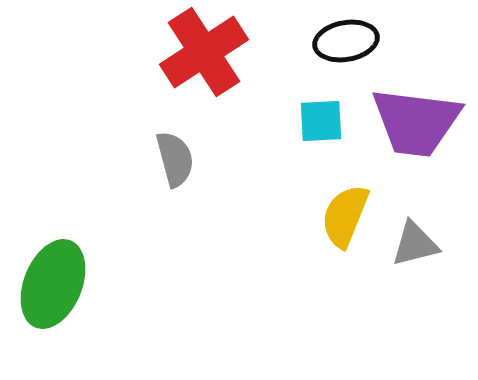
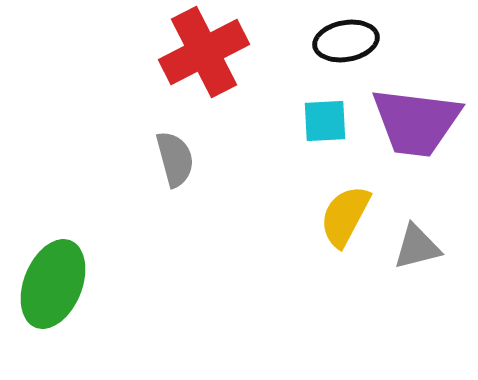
red cross: rotated 6 degrees clockwise
cyan square: moved 4 px right
yellow semicircle: rotated 6 degrees clockwise
gray triangle: moved 2 px right, 3 px down
